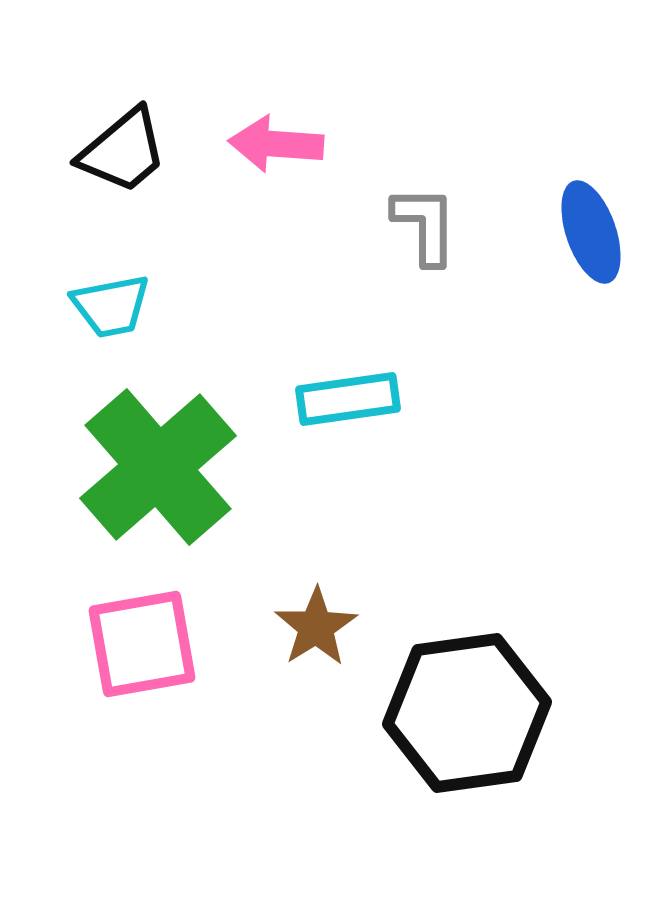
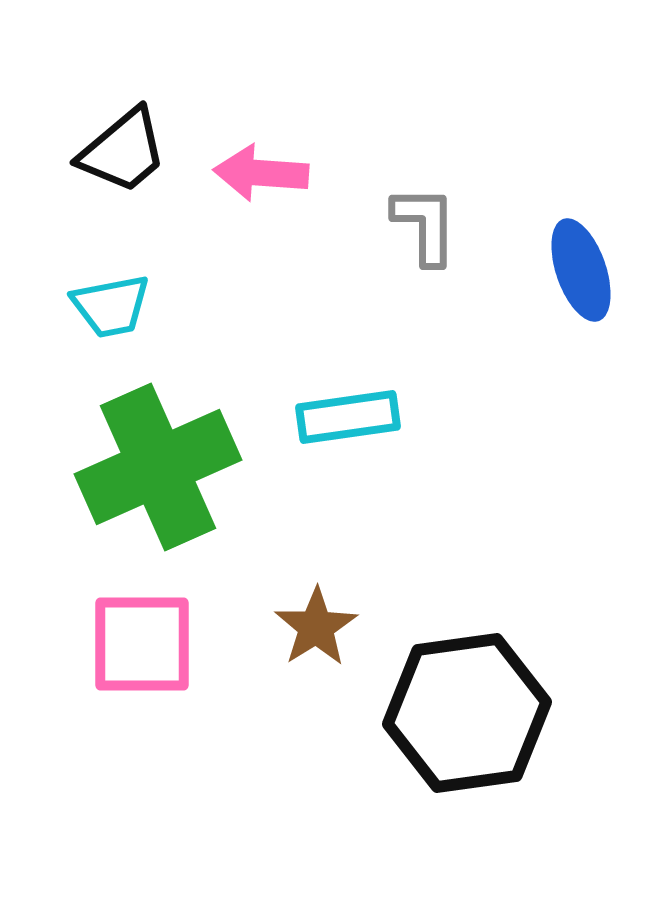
pink arrow: moved 15 px left, 29 px down
blue ellipse: moved 10 px left, 38 px down
cyan rectangle: moved 18 px down
green cross: rotated 17 degrees clockwise
pink square: rotated 10 degrees clockwise
